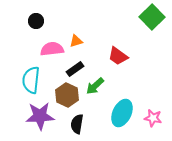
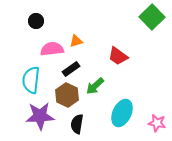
black rectangle: moved 4 px left
pink star: moved 4 px right, 5 px down
